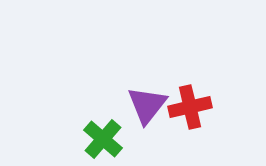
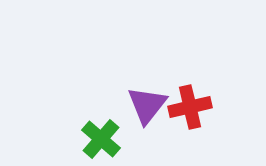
green cross: moved 2 px left
